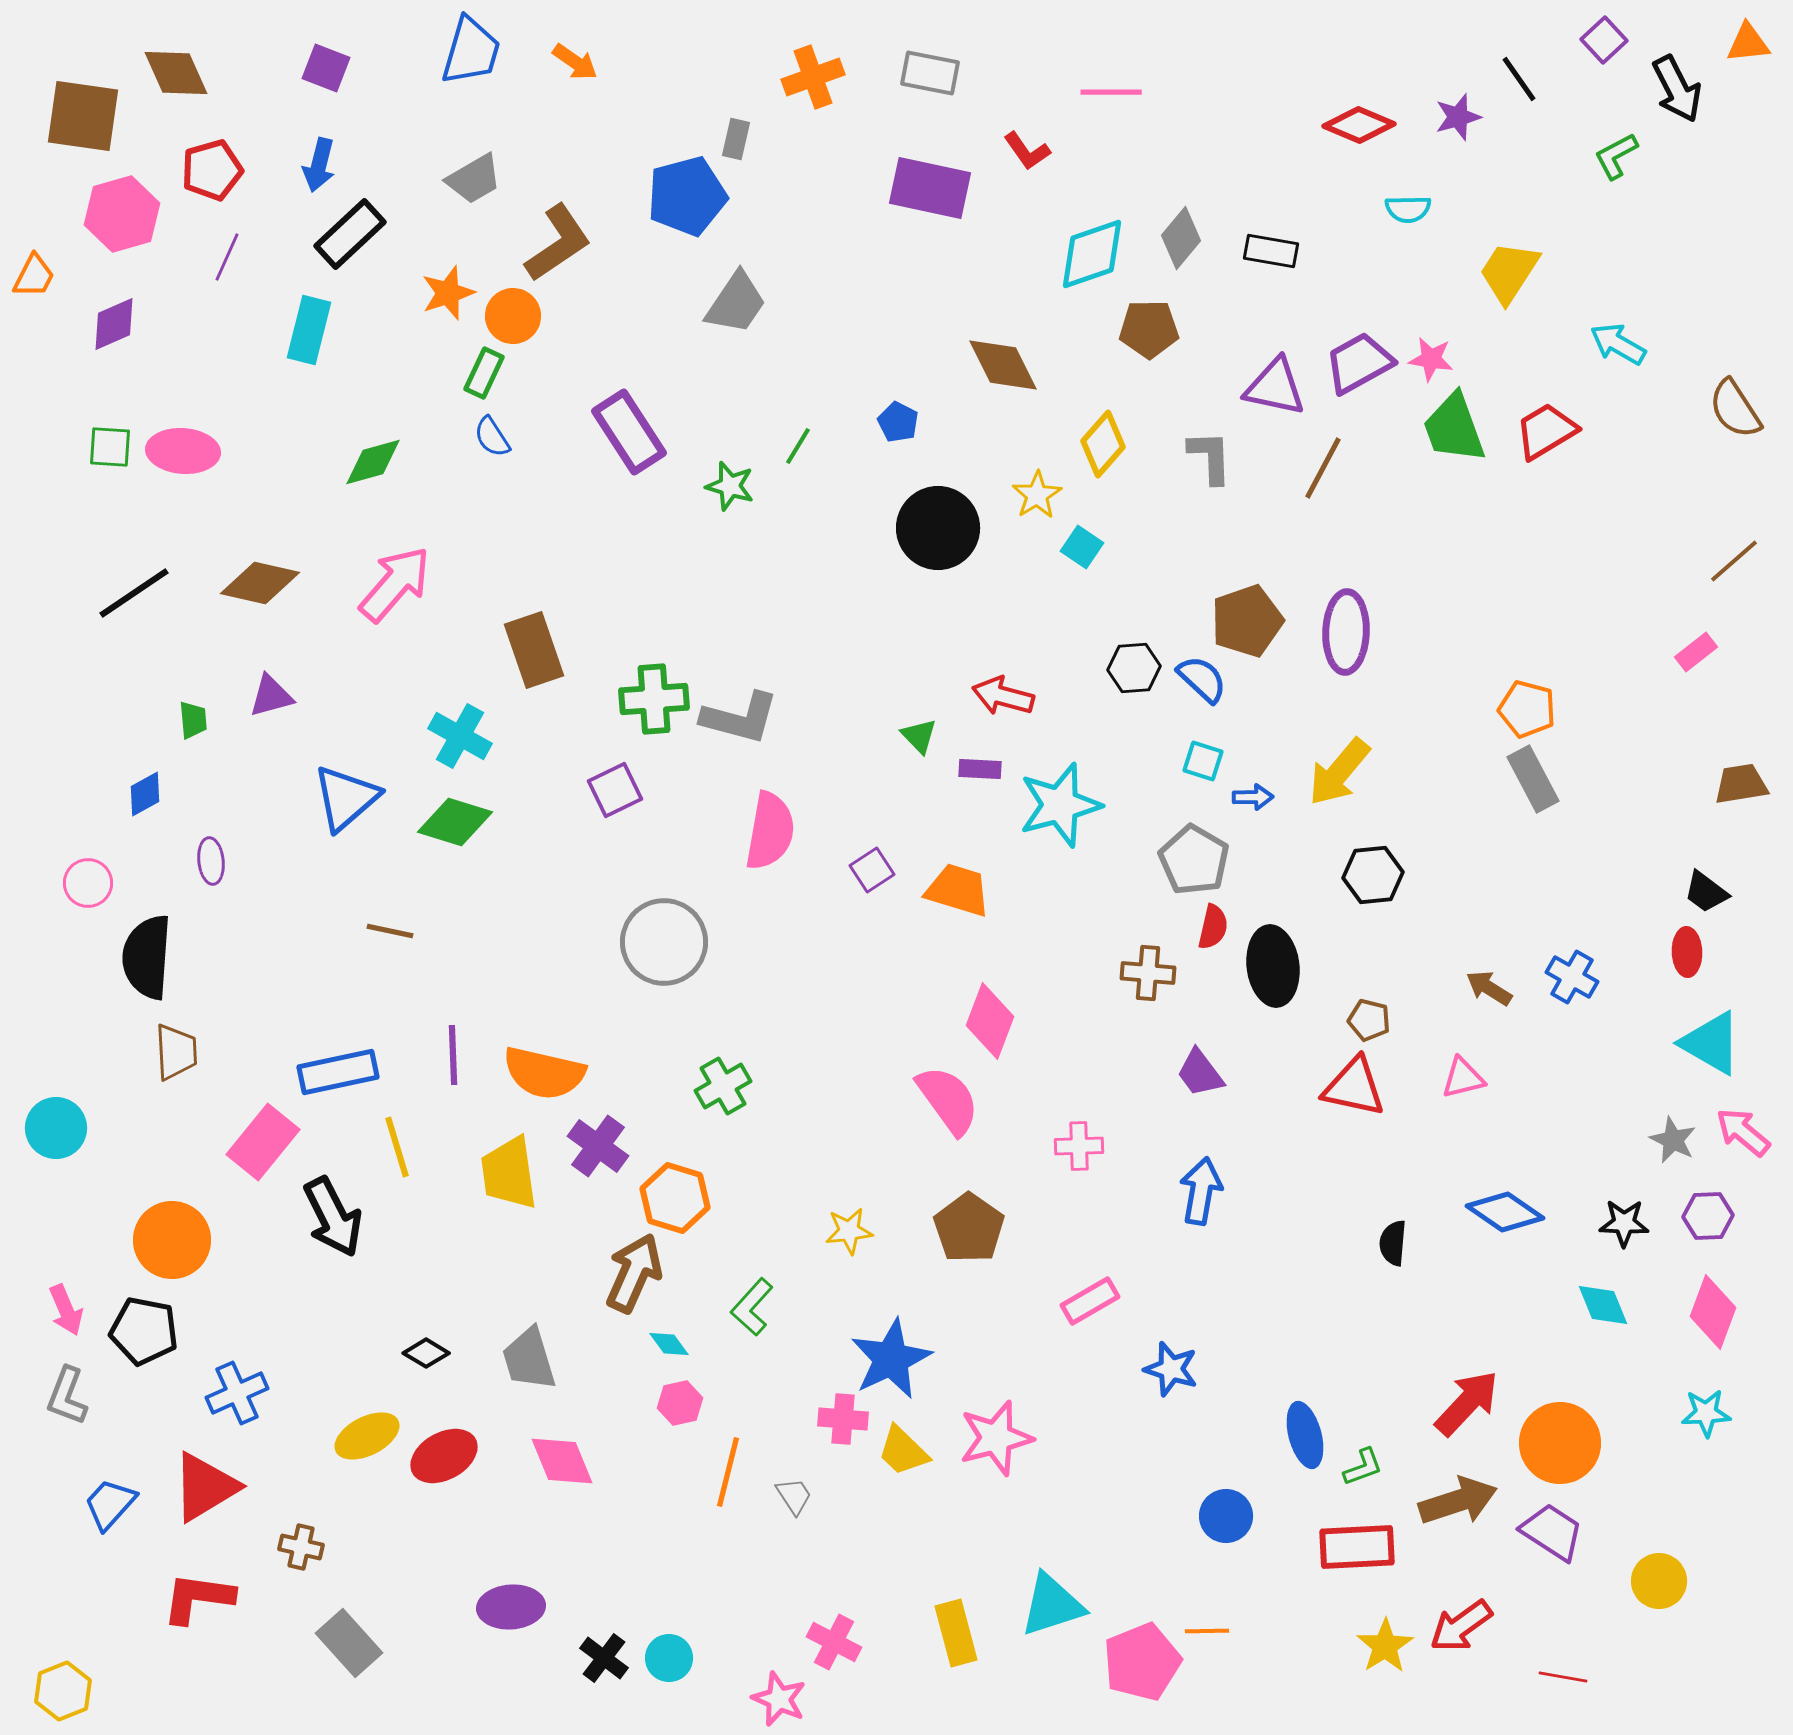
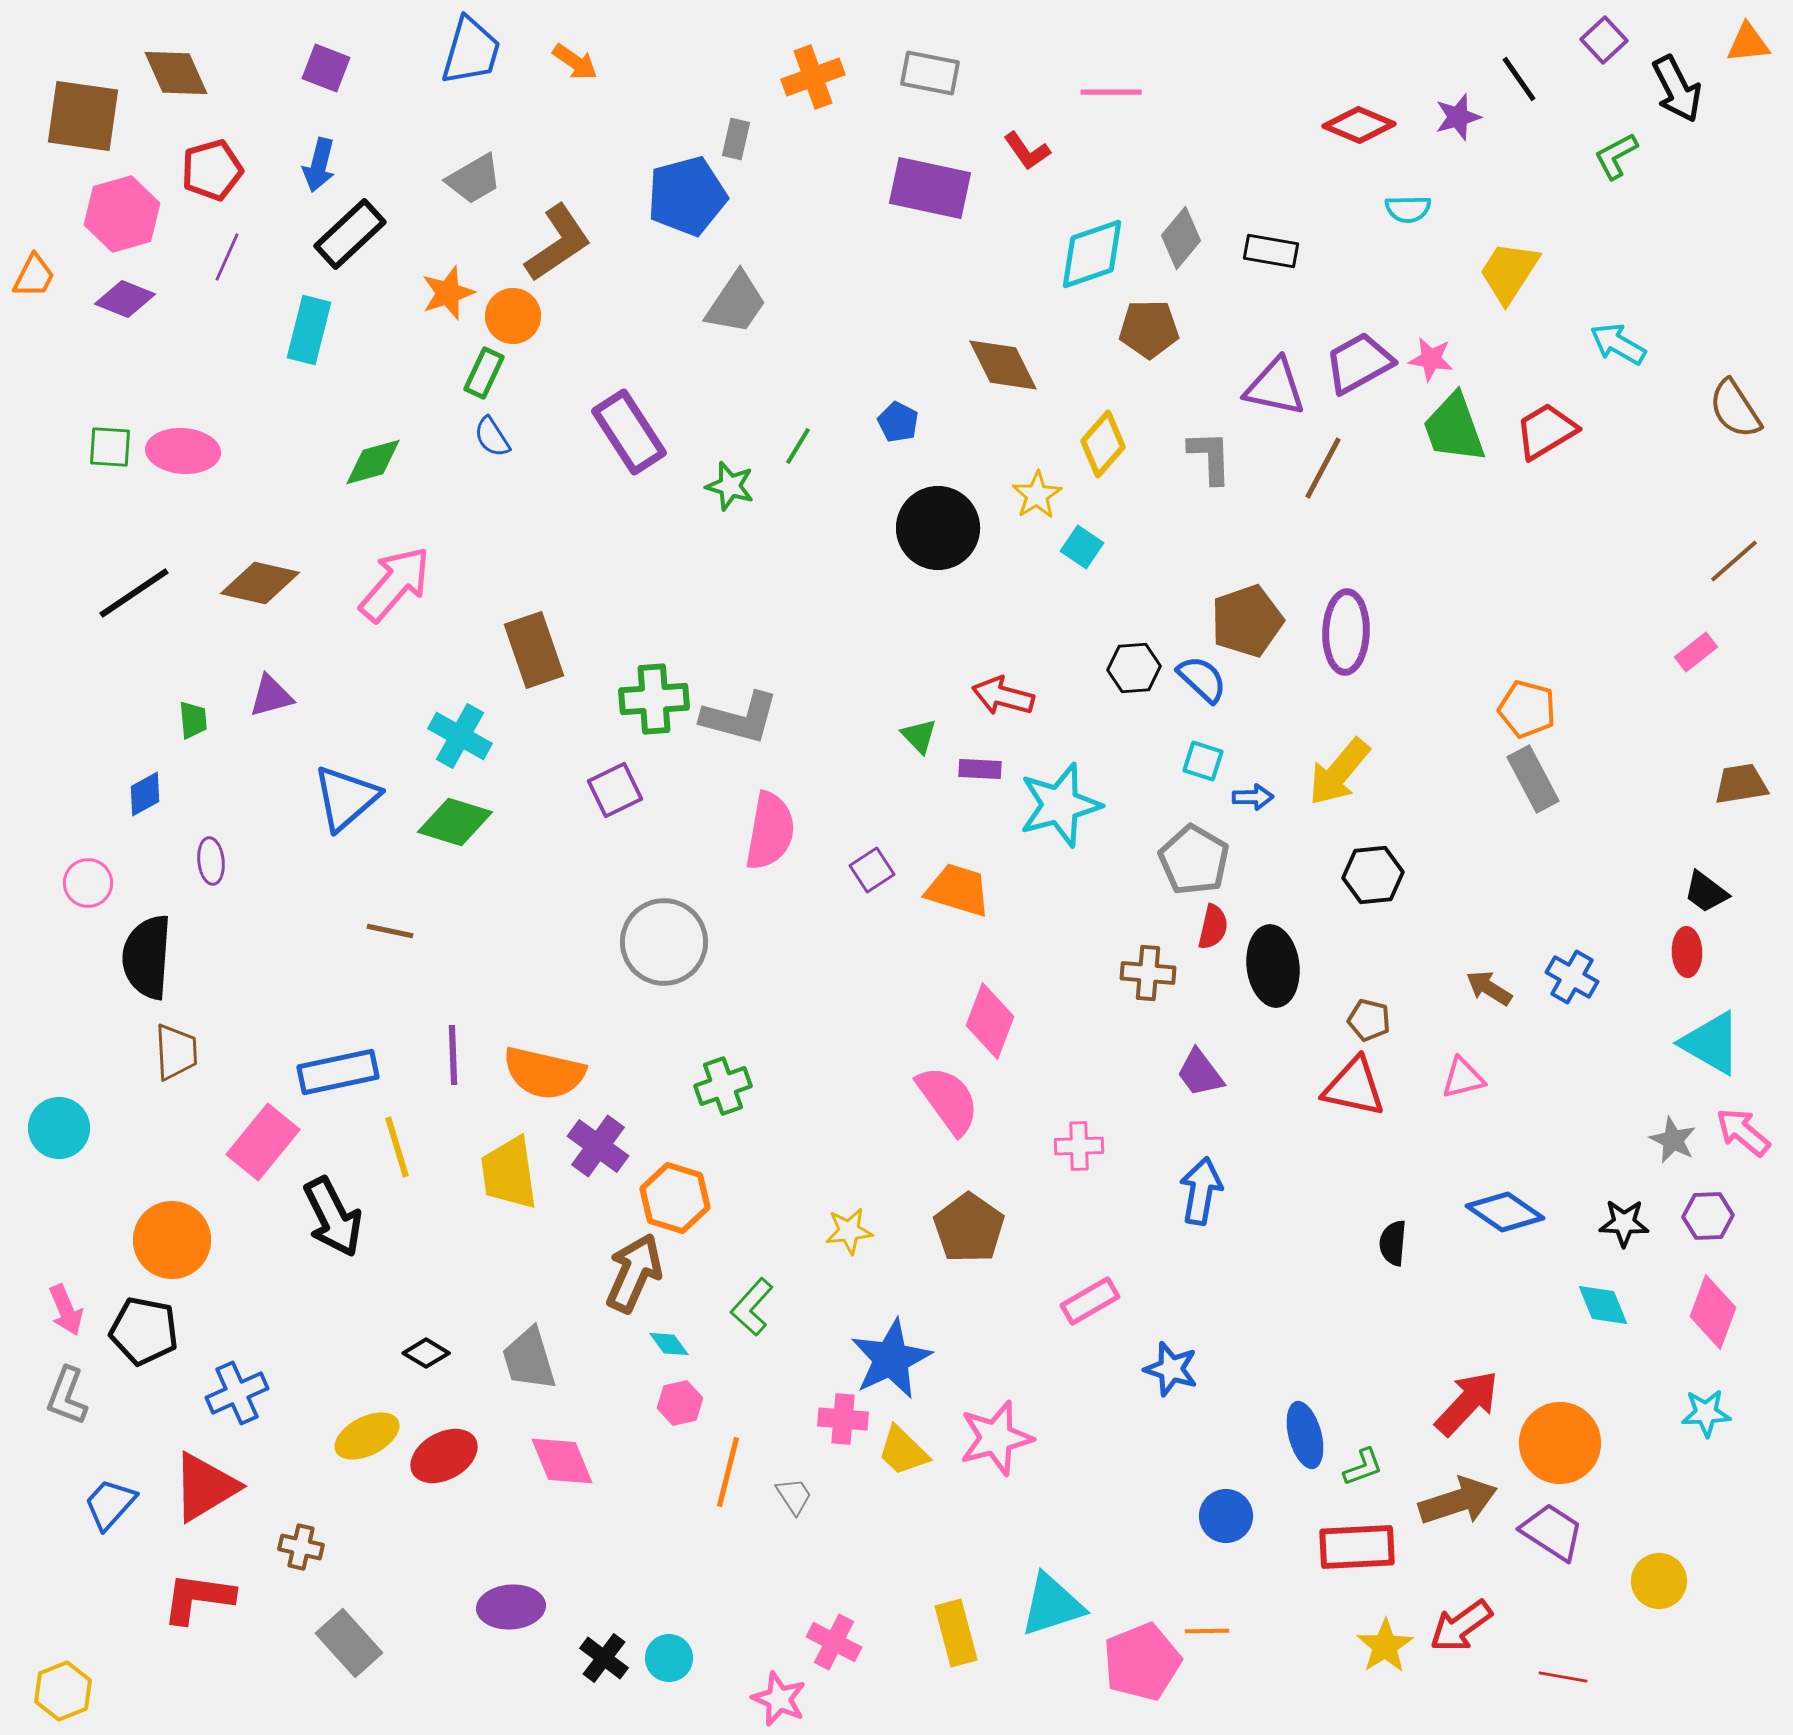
purple diamond at (114, 324): moved 11 px right, 25 px up; rotated 46 degrees clockwise
green cross at (723, 1086): rotated 10 degrees clockwise
cyan circle at (56, 1128): moved 3 px right
